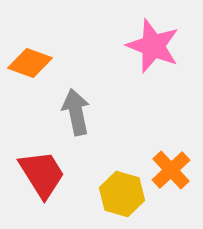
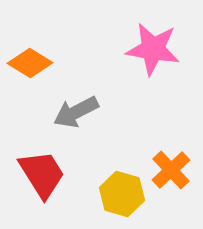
pink star: moved 3 px down; rotated 12 degrees counterclockwise
orange diamond: rotated 12 degrees clockwise
gray arrow: rotated 105 degrees counterclockwise
